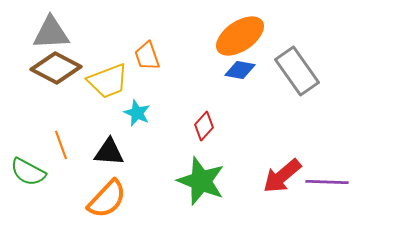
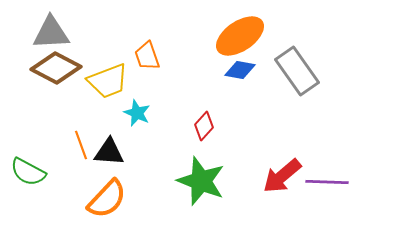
orange line: moved 20 px right
